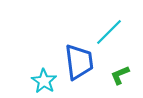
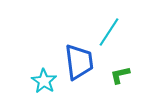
cyan line: rotated 12 degrees counterclockwise
green L-shape: rotated 10 degrees clockwise
